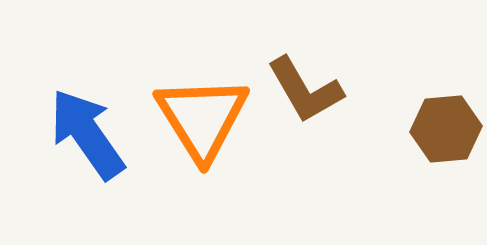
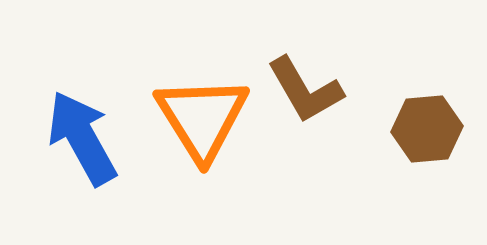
brown hexagon: moved 19 px left
blue arrow: moved 5 px left, 4 px down; rotated 6 degrees clockwise
